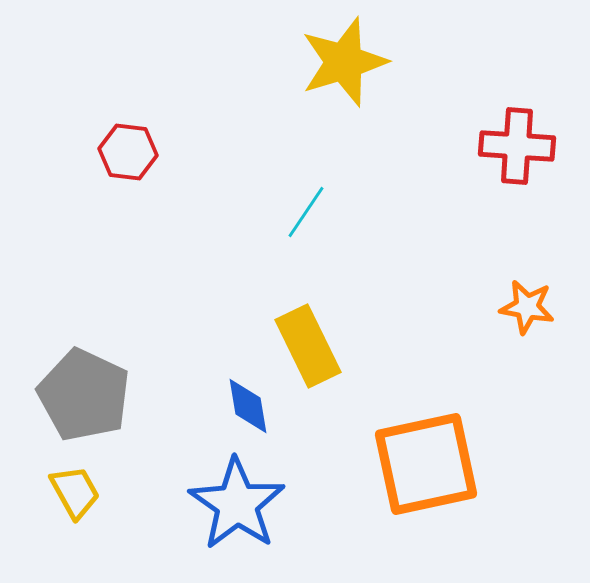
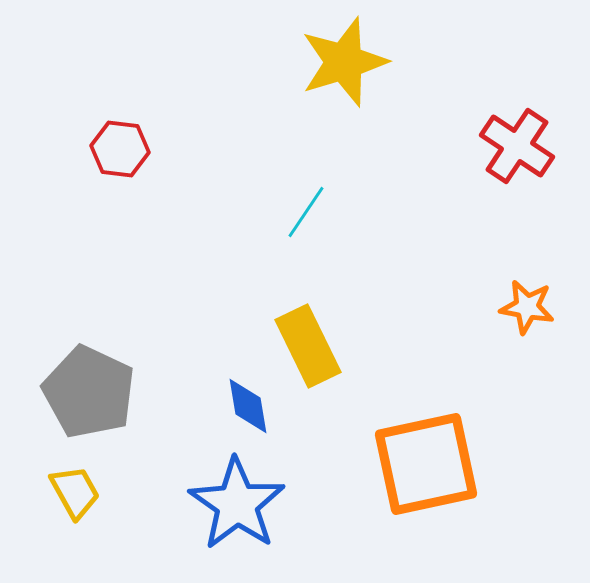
red cross: rotated 30 degrees clockwise
red hexagon: moved 8 px left, 3 px up
gray pentagon: moved 5 px right, 3 px up
